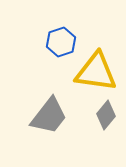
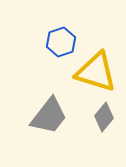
yellow triangle: rotated 9 degrees clockwise
gray diamond: moved 2 px left, 2 px down
